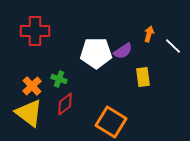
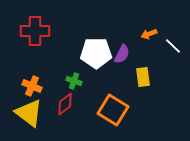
orange arrow: rotated 126 degrees counterclockwise
purple semicircle: moved 1 px left, 3 px down; rotated 30 degrees counterclockwise
green cross: moved 15 px right, 2 px down
orange cross: rotated 24 degrees counterclockwise
orange square: moved 2 px right, 12 px up
